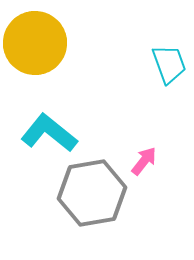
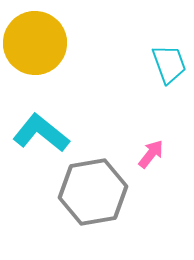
cyan L-shape: moved 8 px left
pink arrow: moved 7 px right, 7 px up
gray hexagon: moved 1 px right, 1 px up
